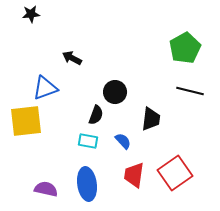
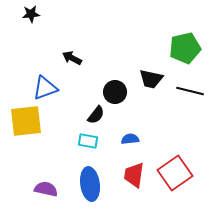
green pentagon: rotated 16 degrees clockwise
black semicircle: rotated 18 degrees clockwise
black trapezoid: moved 40 px up; rotated 95 degrees clockwise
blue semicircle: moved 7 px right, 2 px up; rotated 54 degrees counterclockwise
blue ellipse: moved 3 px right
